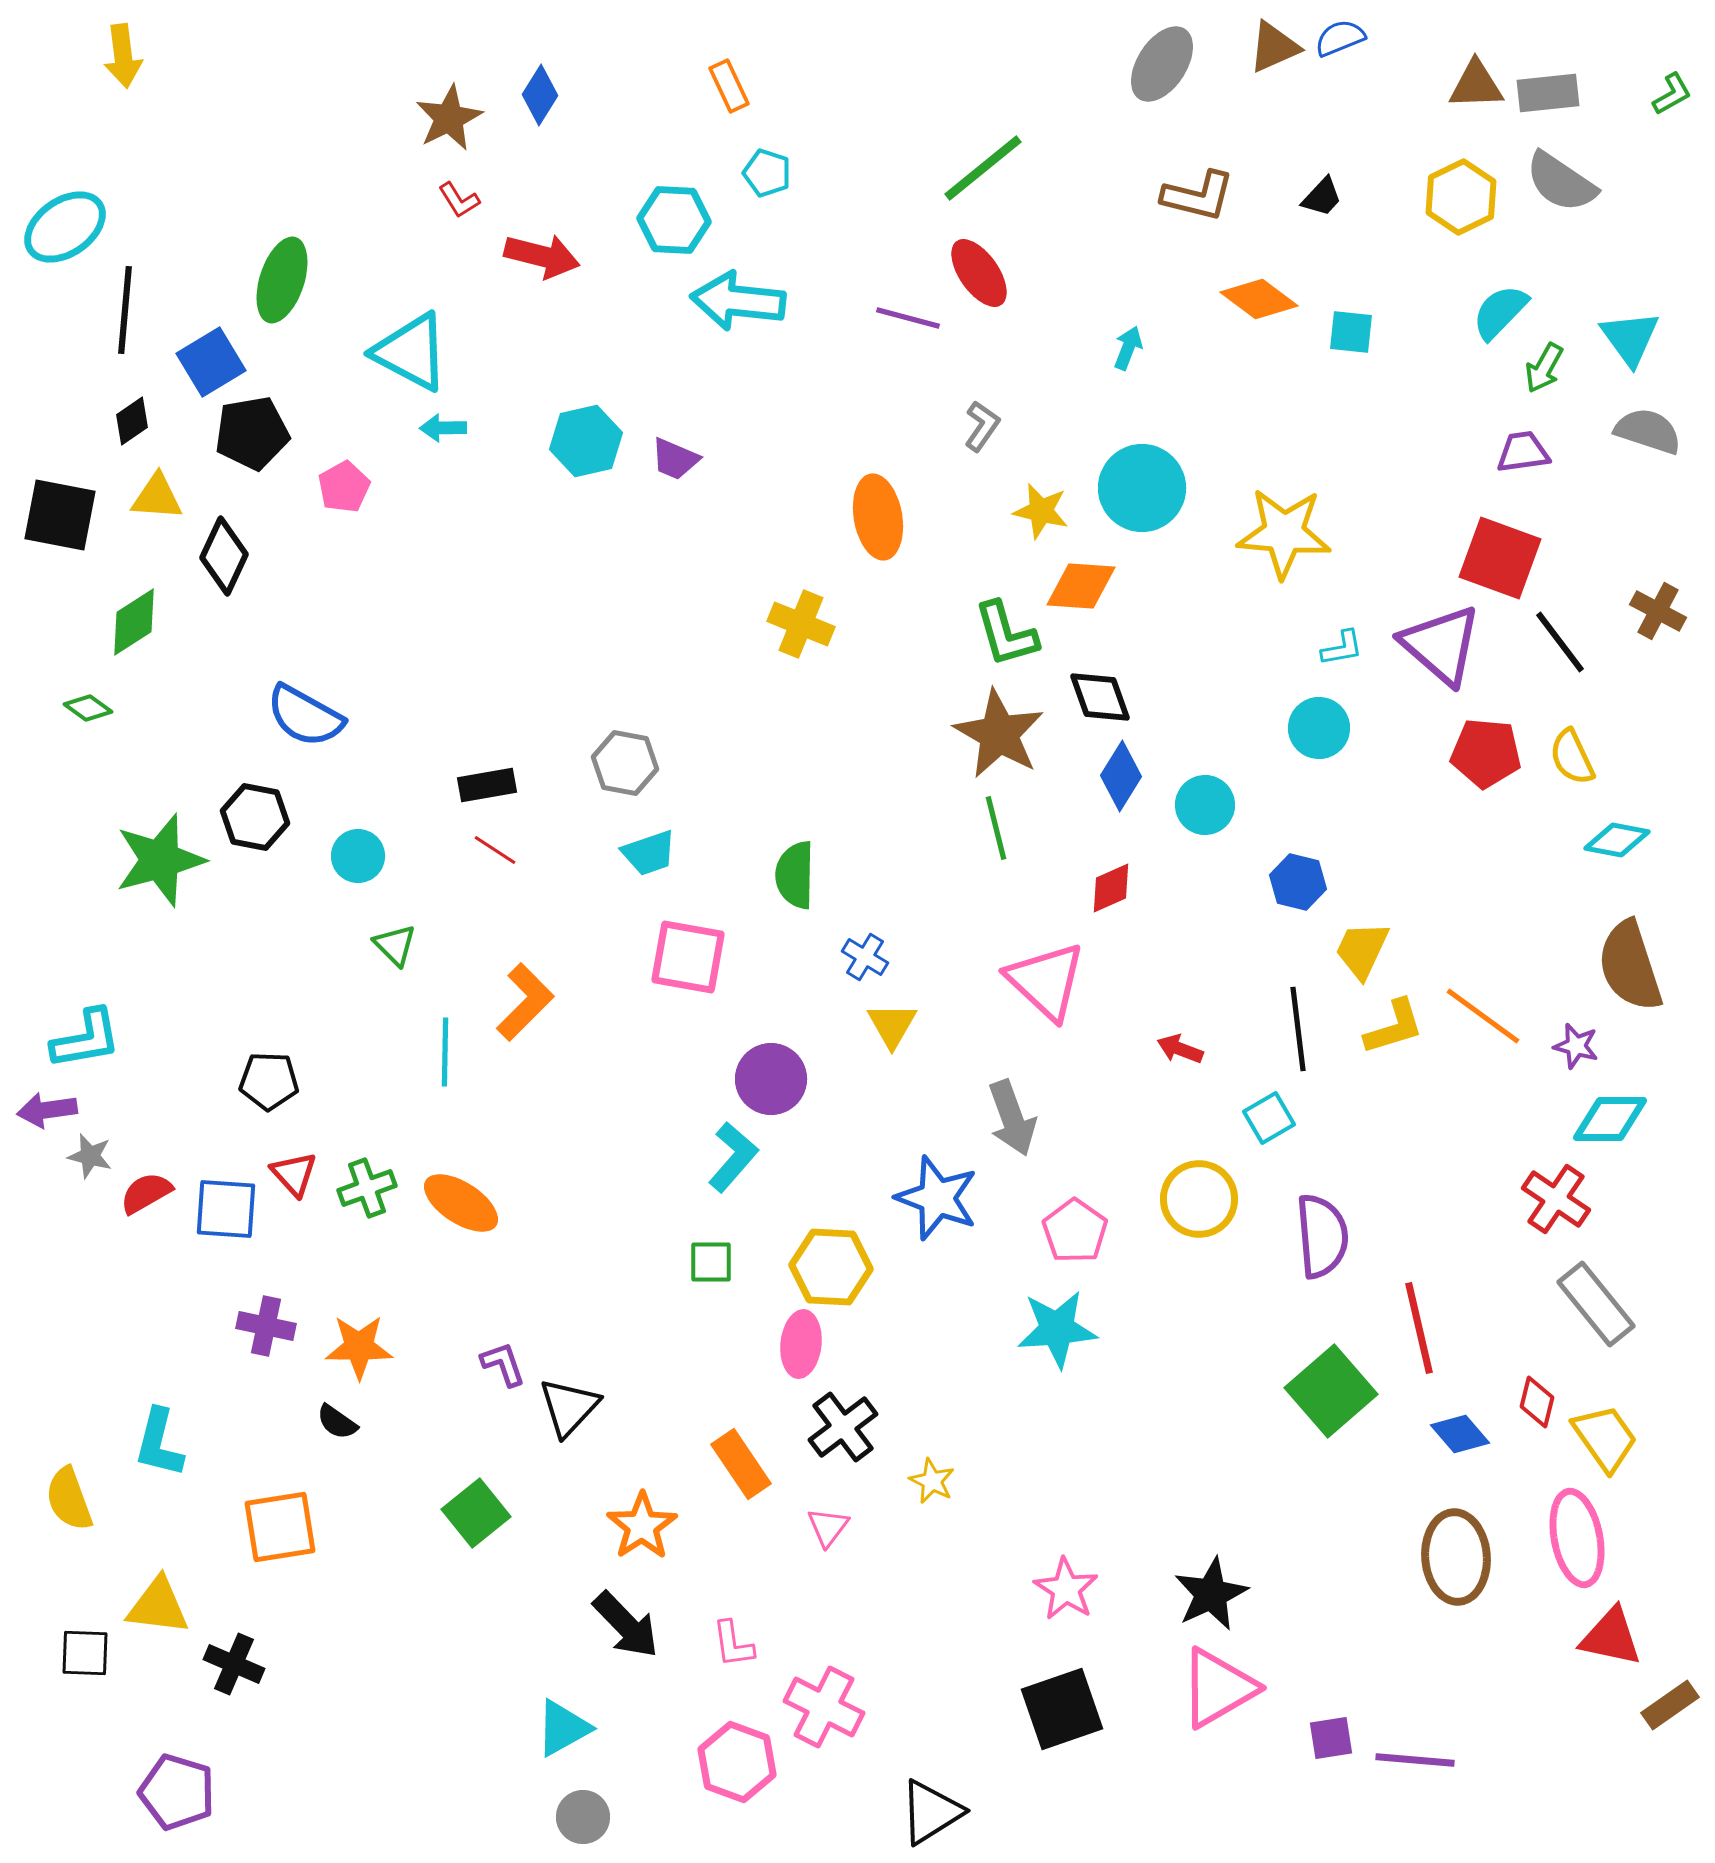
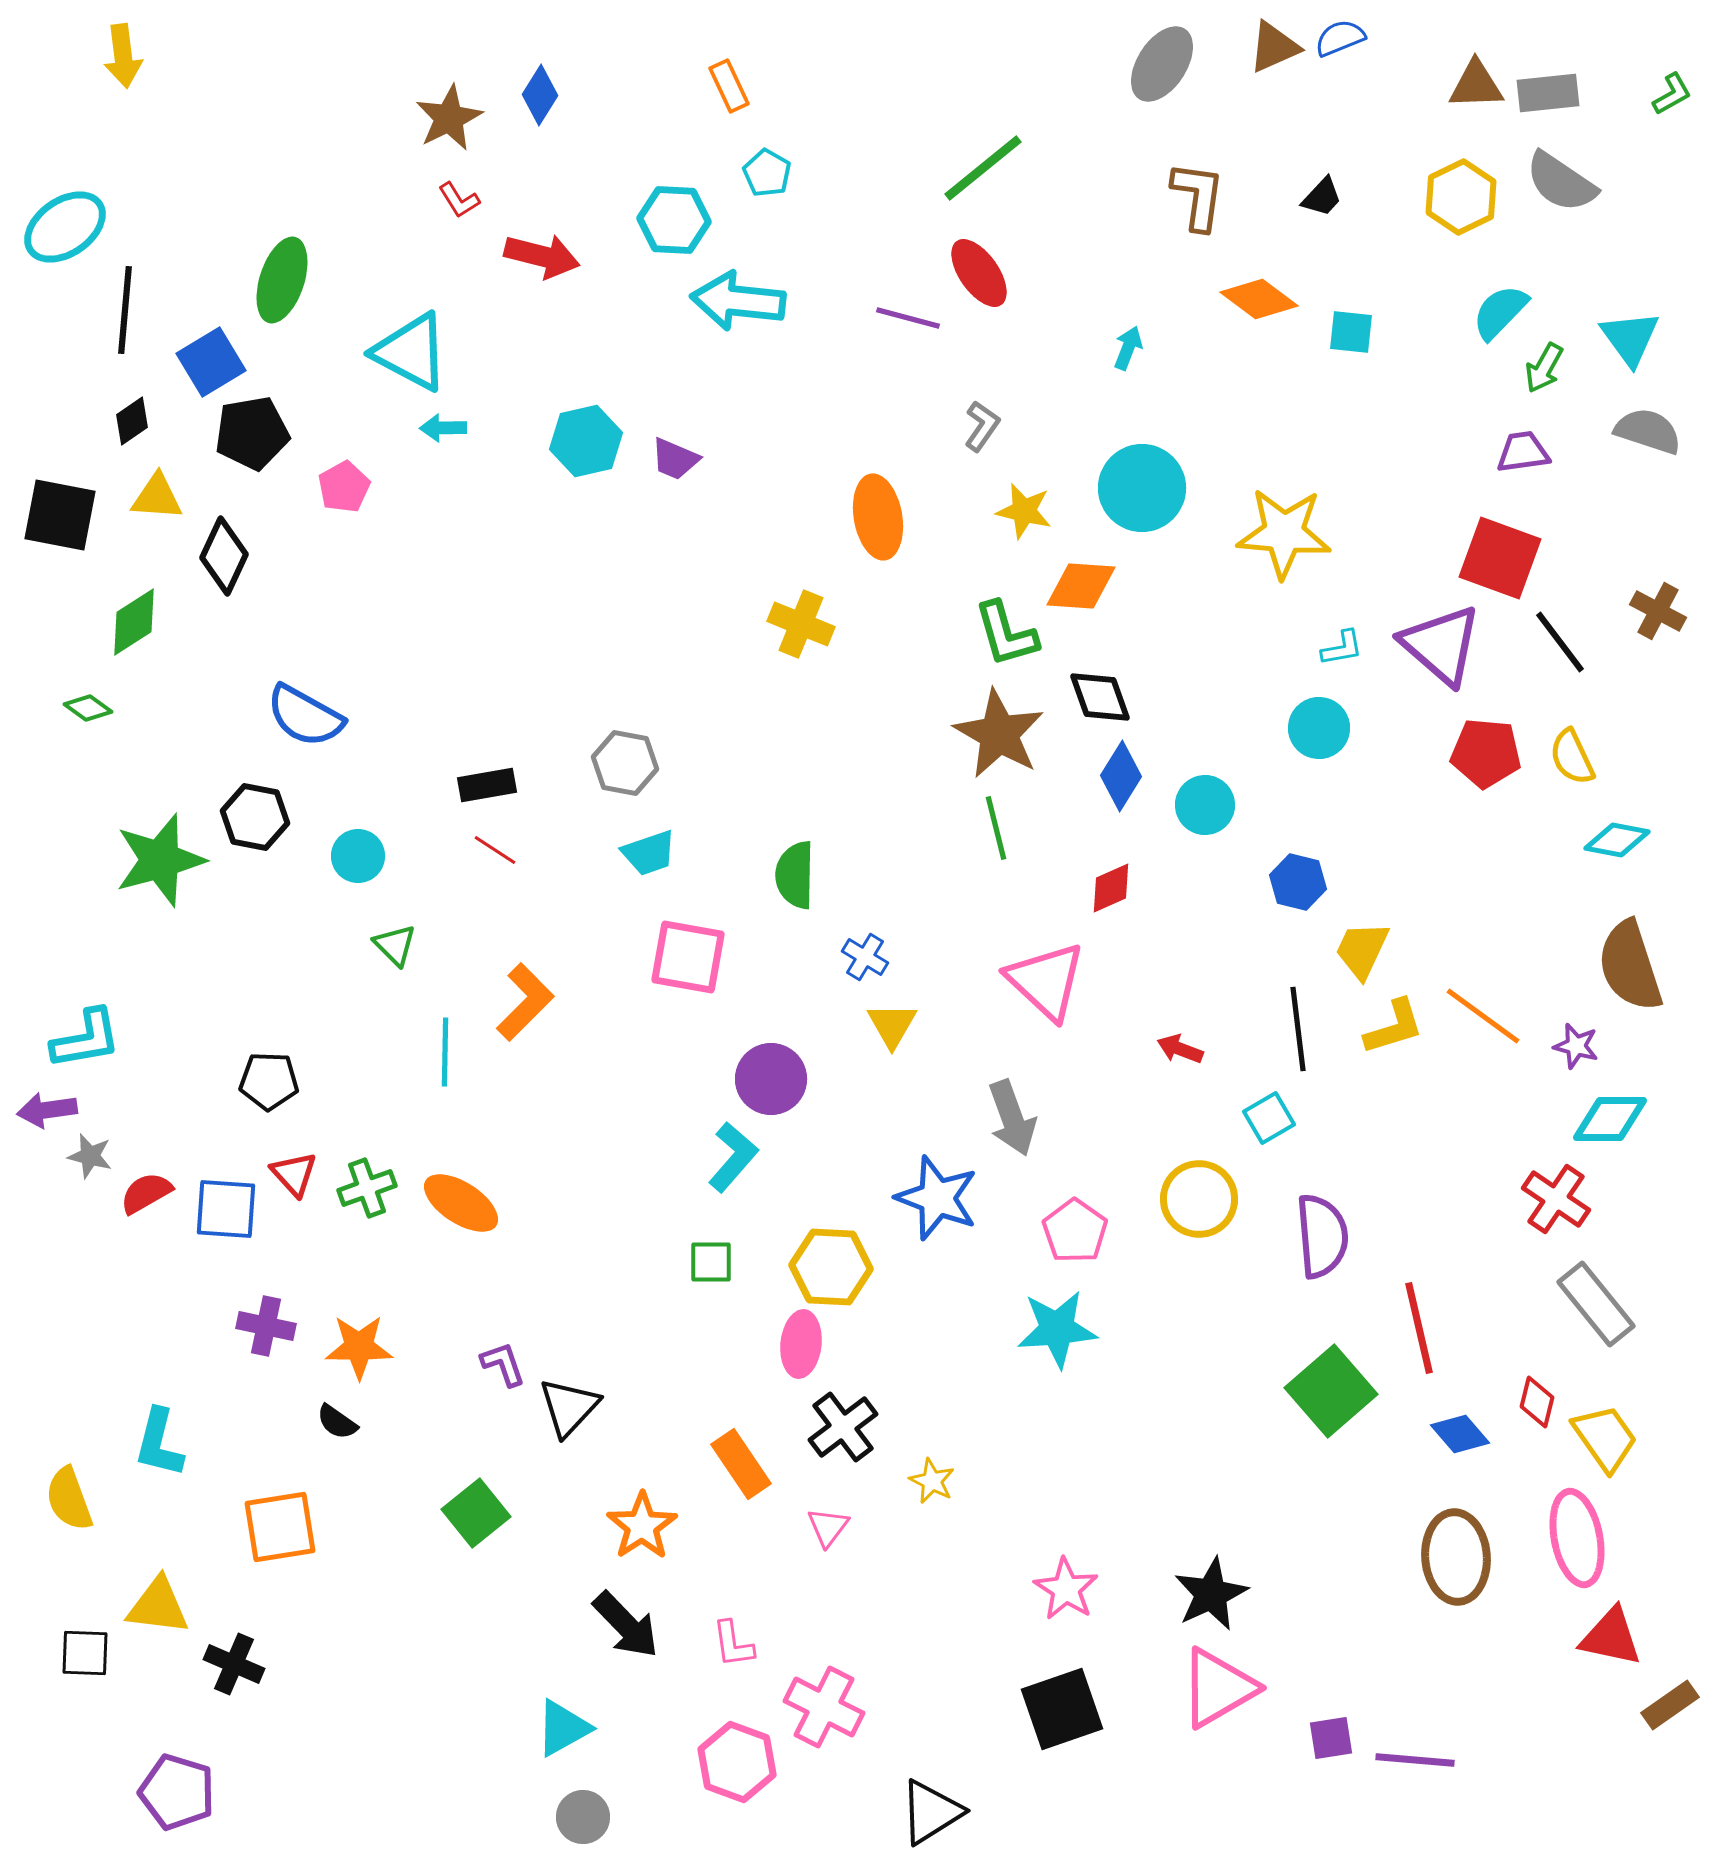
cyan pentagon at (767, 173): rotated 12 degrees clockwise
brown L-shape at (1198, 196): rotated 96 degrees counterclockwise
yellow star at (1041, 511): moved 17 px left
